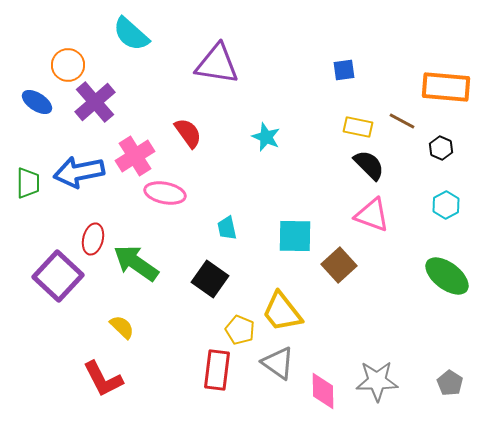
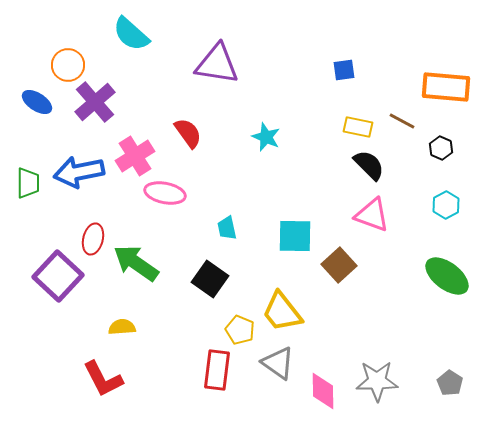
yellow semicircle: rotated 48 degrees counterclockwise
